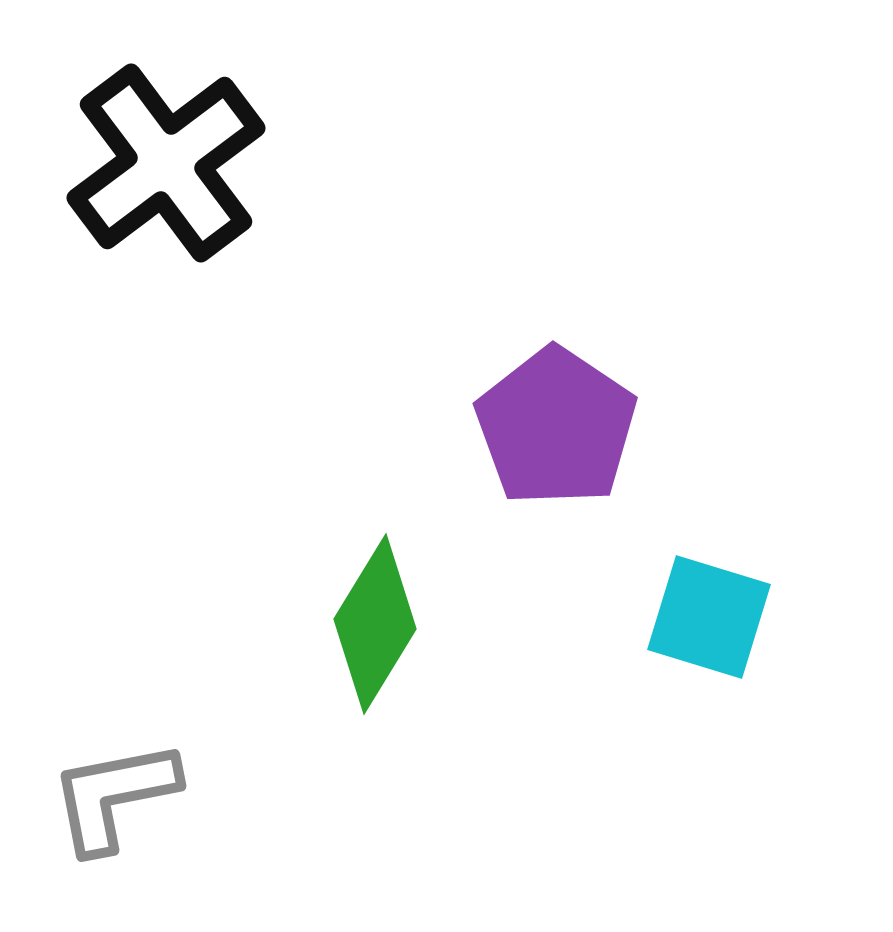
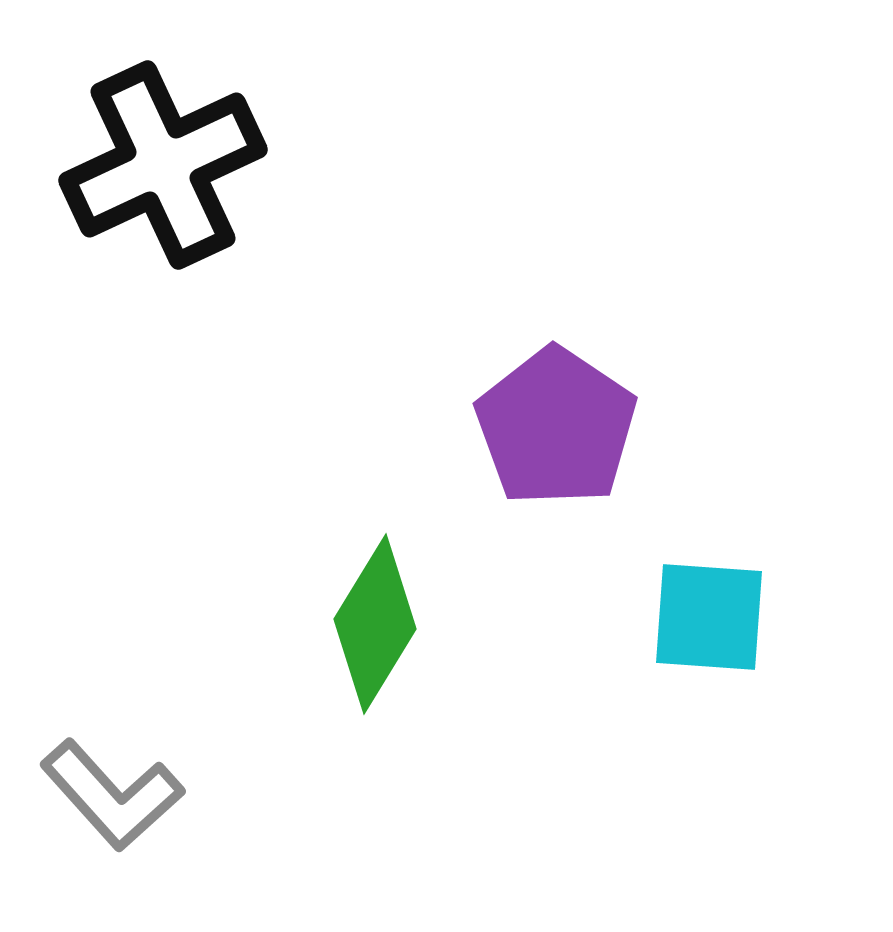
black cross: moved 3 px left, 2 px down; rotated 12 degrees clockwise
cyan square: rotated 13 degrees counterclockwise
gray L-shape: moved 2 px left, 1 px up; rotated 121 degrees counterclockwise
